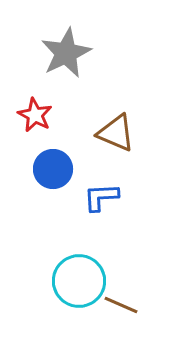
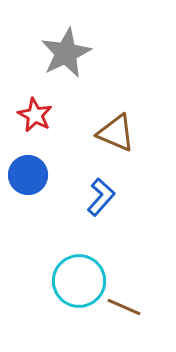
blue circle: moved 25 px left, 6 px down
blue L-shape: rotated 135 degrees clockwise
brown line: moved 3 px right, 2 px down
